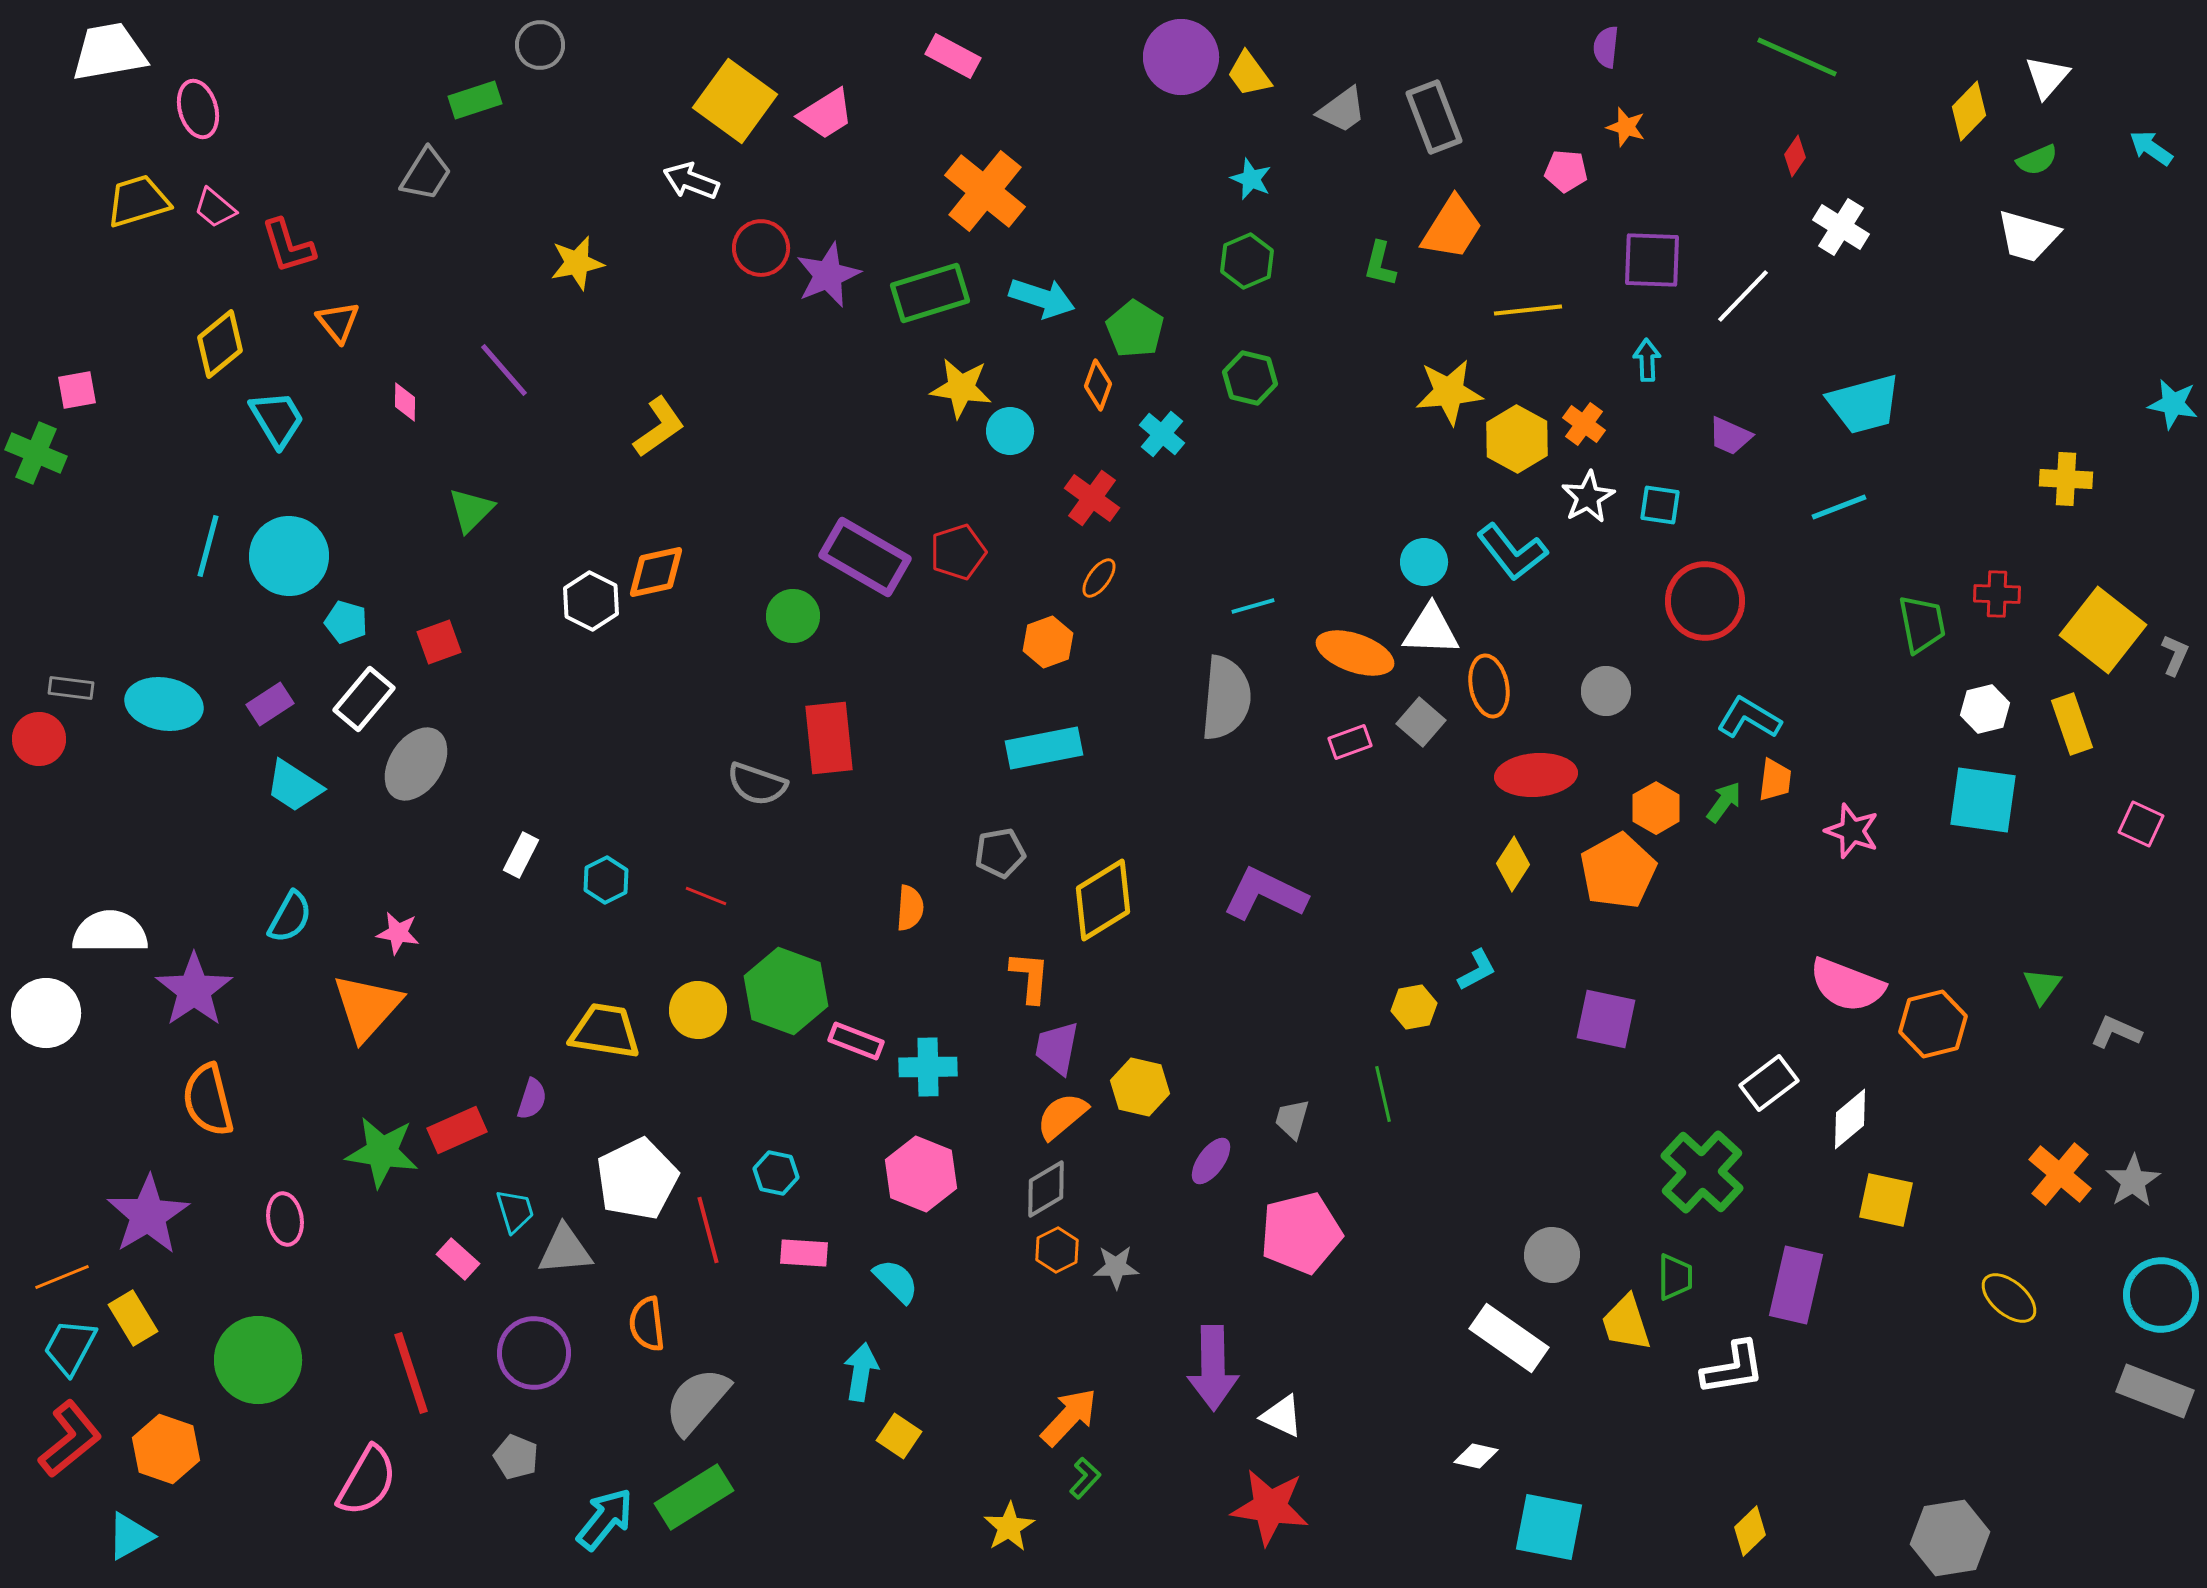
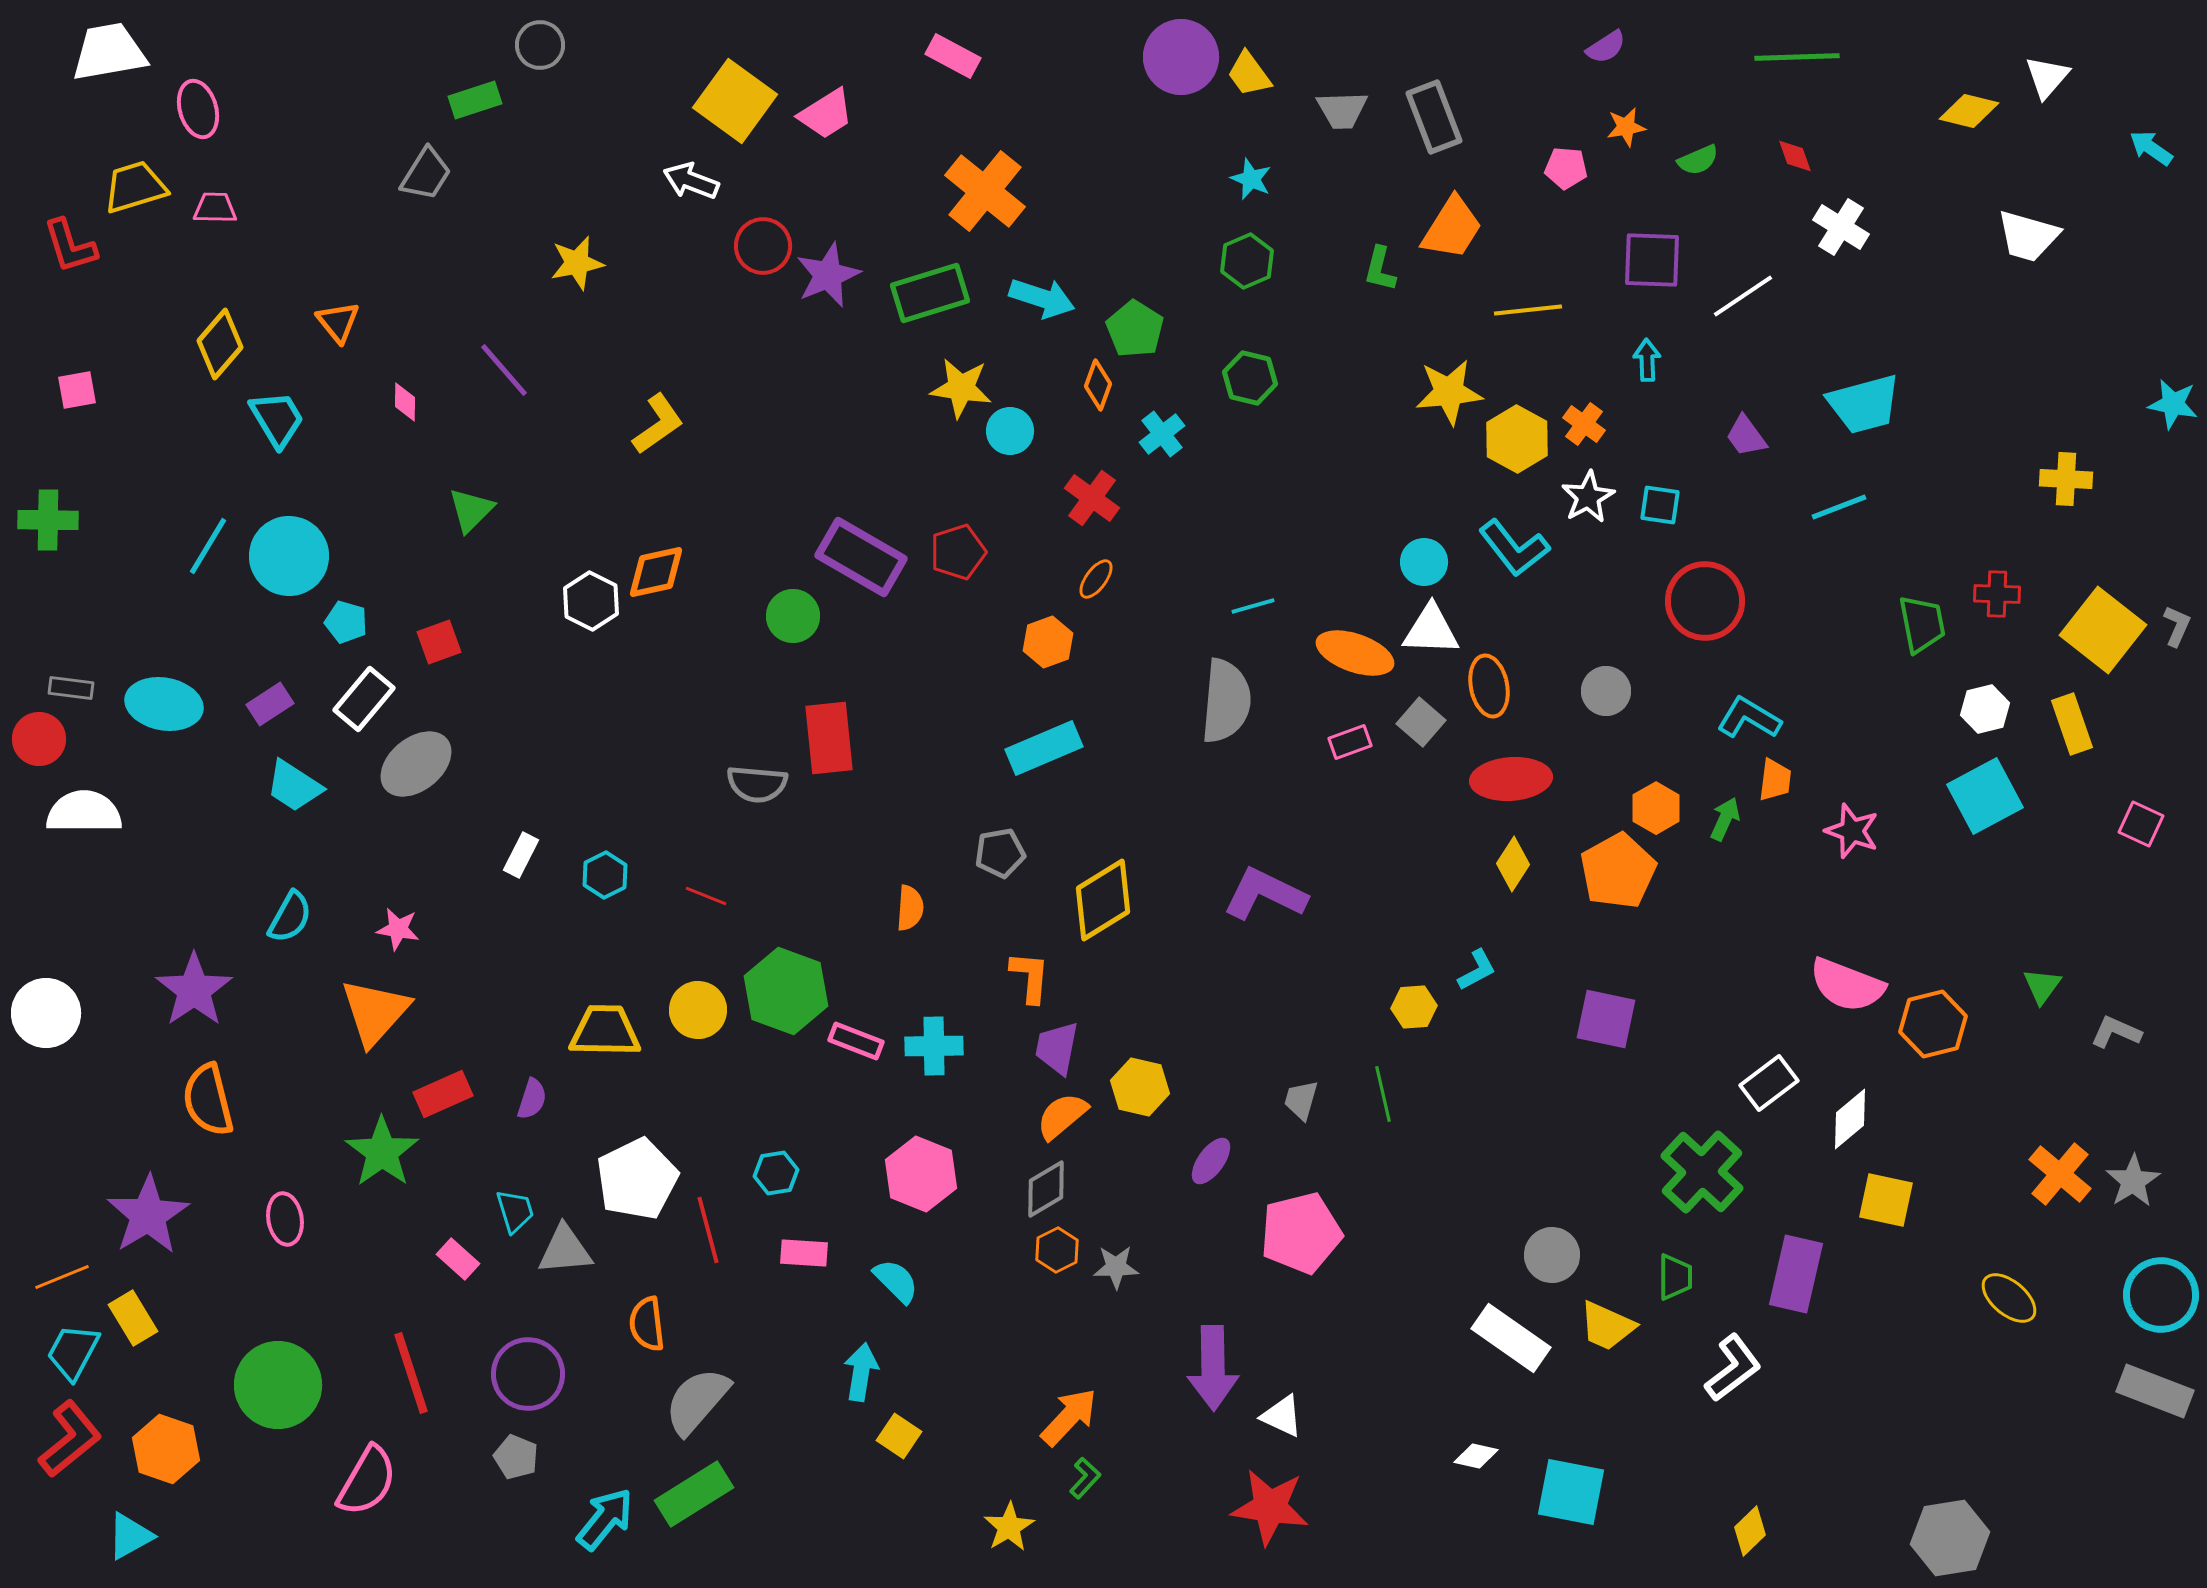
purple semicircle at (1606, 47): rotated 129 degrees counterclockwise
green line at (1797, 57): rotated 26 degrees counterclockwise
gray trapezoid at (1342, 110): rotated 34 degrees clockwise
yellow diamond at (1969, 111): rotated 60 degrees clockwise
orange star at (1626, 127): rotated 27 degrees counterclockwise
red diamond at (1795, 156): rotated 54 degrees counterclockwise
green semicircle at (2037, 160): moved 339 px left
pink pentagon at (1566, 171): moved 3 px up
yellow trapezoid at (138, 201): moved 3 px left, 14 px up
pink trapezoid at (215, 208): rotated 141 degrees clockwise
red L-shape at (288, 246): moved 218 px left
red circle at (761, 248): moved 2 px right, 2 px up
green L-shape at (1380, 264): moved 5 px down
white line at (1743, 296): rotated 12 degrees clockwise
yellow diamond at (220, 344): rotated 10 degrees counterclockwise
yellow L-shape at (659, 427): moved 1 px left, 3 px up
cyan cross at (1162, 434): rotated 12 degrees clockwise
purple trapezoid at (1730, 436): moved 16 px right; rotated 30 degrees clockwise
green cross at (36, 453): moved 12 px right, 67 px down; rotated 22 degrees counterclockwise
cyan line at (208, 546): rotated 16 degrees clockwise
cyan L-shape at (1512, 552): moved 2 px right, 4 px up
purple rectangle at (865, 557): moved 4 px left
orange ellipse at (1099, 578): moved 3 px left, 1 px down
gray L-shape at (2175, 655): moved 2 px right, 29 px up
gray semicircle at (1226, 698): moved 3 px down
cyan rectangle at (1044, 748): rotated 12 degrees counterclockwise
gray ellipse at (416, 764): rotated 18 degrees clockwise
red ellipse at (1536, 775): moved 25 px left, 4 px down
gray semicircle at (757, 784): rotated 14 degrees counterclockwise
cyan square at (1983, 800): moved 2 px right, 4 px up; rotated 36 degrees counterclockwise
green arrow at (1724, 802): moved 1 px right, 17 px down; rotated 12 degrees counterclockwise
cyan hexagon at (606, 880): moved 1 px left, 5 px up
white semicircle at (110, 932): moved 26 px left, 120 px up
pink star at (398, 933): moved 4 px up
orange triangle at (367, 1007): moved 8 px right, 5 px down
yellow hexagon at (1414, 1007): rotated 6 degrees clockwise
yellow trapezoid at (605, 1031): rotated 8 degrees counterclockwise
cyan cross at (928, 1067): moved 6 px right, 21 px up
gray trapezoid at (1292, 1119): moved 9 px right, 19 px up
red rectangle at (457, 1130): moved 14 px left, 36 px up
green star at (382, 1152): rotated 28 degrees clockwise
cyan hexagon at (776, 1173): rotated 21 degrees counterclockwise
purple rectangle at (1796, 1285): moved 11 px up
yellow trapezoid at (1626, 1323): moved 19 px left, 3 px down; rotated 48 degrees counterclockwise
white rectangle at (1509, 1338): moved 2 px right
cyan trapezoid at (70, 1347): moved 3 px right, 5 px down
purple circle at (534, 1353): moved 6 px left, 21 px down
green circle at (258, 1360): moved 20 px right, 25 px down
white L-shape at (1733, 1368): rotated 28 degrees counterclockwise
green rectangle at (694, 1497): moved 3 px up
cyan square at (1549, 1527): moved 22 px right, 35 px up
